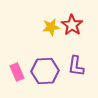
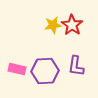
yellow star: moved 2 px right, 2 px up
pink rectangle: moved 3 px up; rotated 54 degrees counterclockwise
